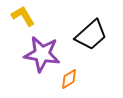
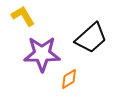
black trapezoid: moved 3 px down
purple star: rotated 9 degrees counterclockwise
